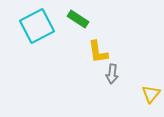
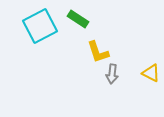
cyan square: moved 3 px right
yellow L-shape: rotated 10 degrees counterclockwise
yellow triangle: moved 21 px up; rotated 42 degrees counterclockwise
